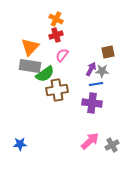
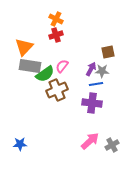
orange triangle: moved 6 px left
pink semicircle: moved 11 px down
brown cross: rotated 15 degrees counterclockwise
